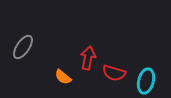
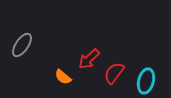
gray ellipse: moved 1 px left, 2 px up
red arrow: moved 1 px right, 1 px down; rotated 145 degrees counterclockwise
red semicircle: rotated 110 degrees clockwise
